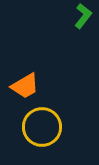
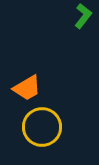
orange trapezoid: moved 2 px right, 2 px down
